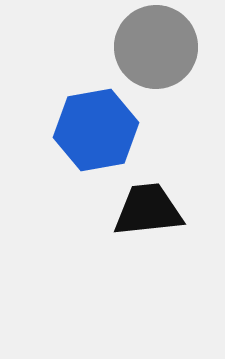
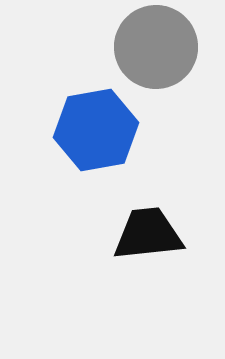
black trapezoid: moved 24 px down
